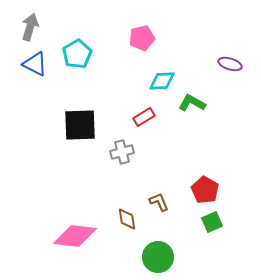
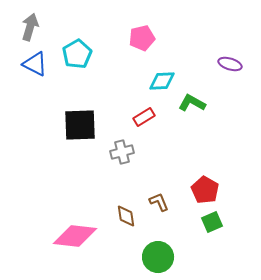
brown diamond: moved 1 px left, 3 px up
